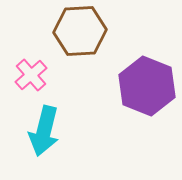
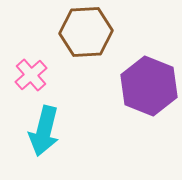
brown hexagon: moved 6 px right, 1 px down
purple hexagon: moved 2 px right
